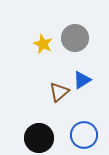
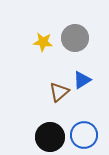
yellow star: moved 2 px up; rotated 18 degrees counterclockwise
black circle: moved 11 px right, 1 px up
